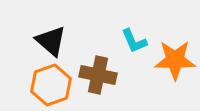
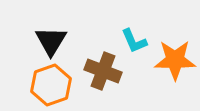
black triangle: rotated 20 degrees clockwise
brown cross: moved 5 px right, 4 px up; rotated 9 degrees clockwise
